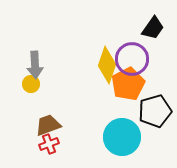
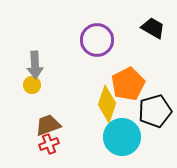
black trapezoid: rotated 95 degrees counterclockwise
purple circle: moved 35 px left, 19 px up
yellow diamond: moved 39 px down
yellow circle: moved 1 px right, 1 px down
